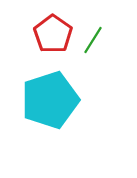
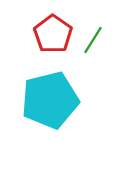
cyan pentagon: rotated 4 degrees clockwise
